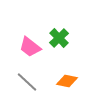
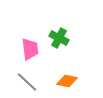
green cross: rotated 18 degrees counterclockwise
pink trapezoid: moved 2 px down; rotated 135 degrees counterclockwise
